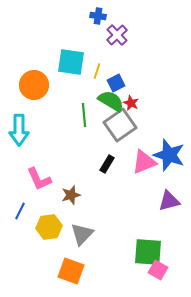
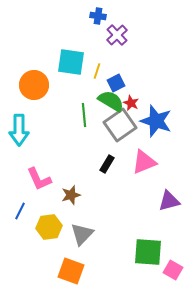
blue star: moved 13 px left, 34 px up
pink square: moved 15 px right
